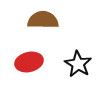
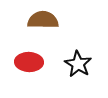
red ellipse: rotated 16 degrees clockwise
